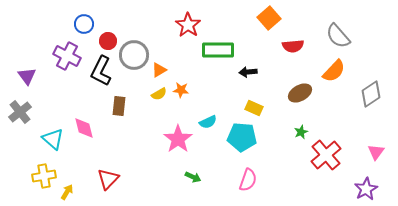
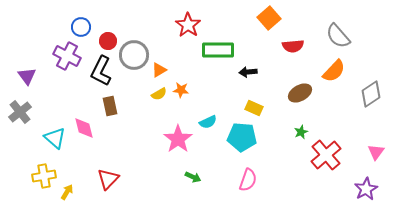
blue circle: moved 3 px left, 3 px down
brown rectangle: moved 9 px left; rotated 18 degrees counterclockwise
cyan triangle: moved 2 px right, 1 px up
